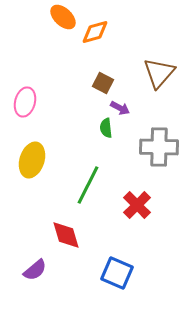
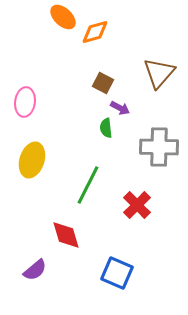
pink ellipse: rotated 8 degrees counterclockwise
